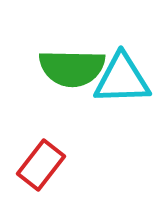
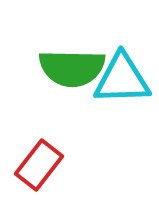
red rectangle: moved 2 px left
